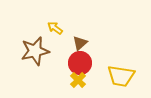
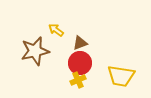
yellow arrow: moved 1 px right, 2 px down
brown triangle: rotated 21 degrees clockwise
yellow cross: rotated 21 degrees clockwise
